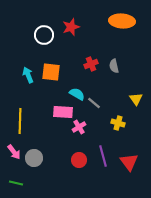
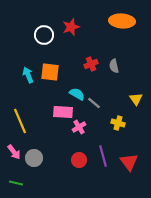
orange square: moved 1 px left
yellow line: rotated 25 degrees counterclockwise
